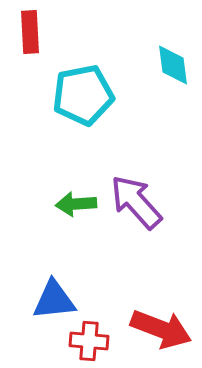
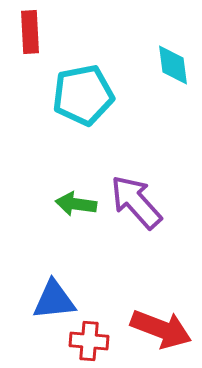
green arrow: rotated 12 degrees clockwise
